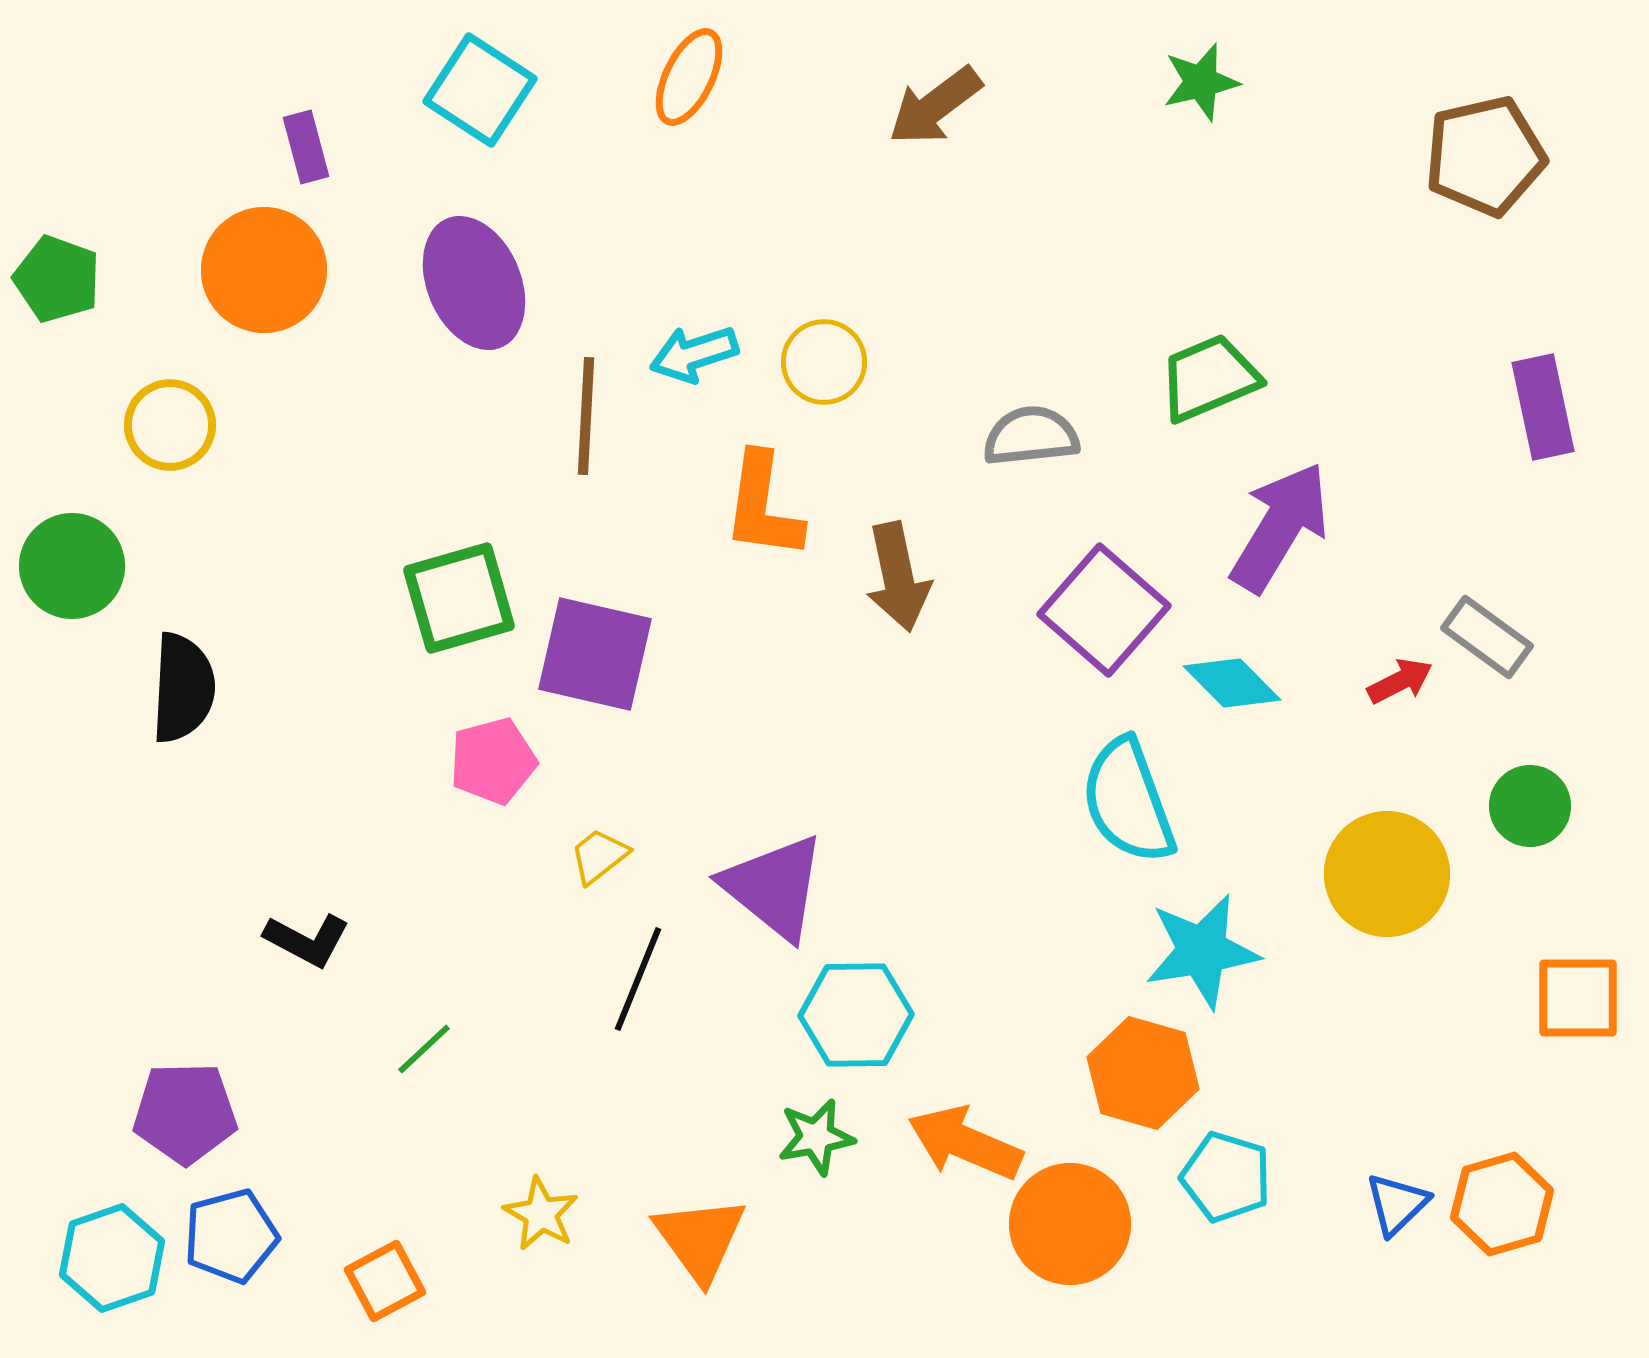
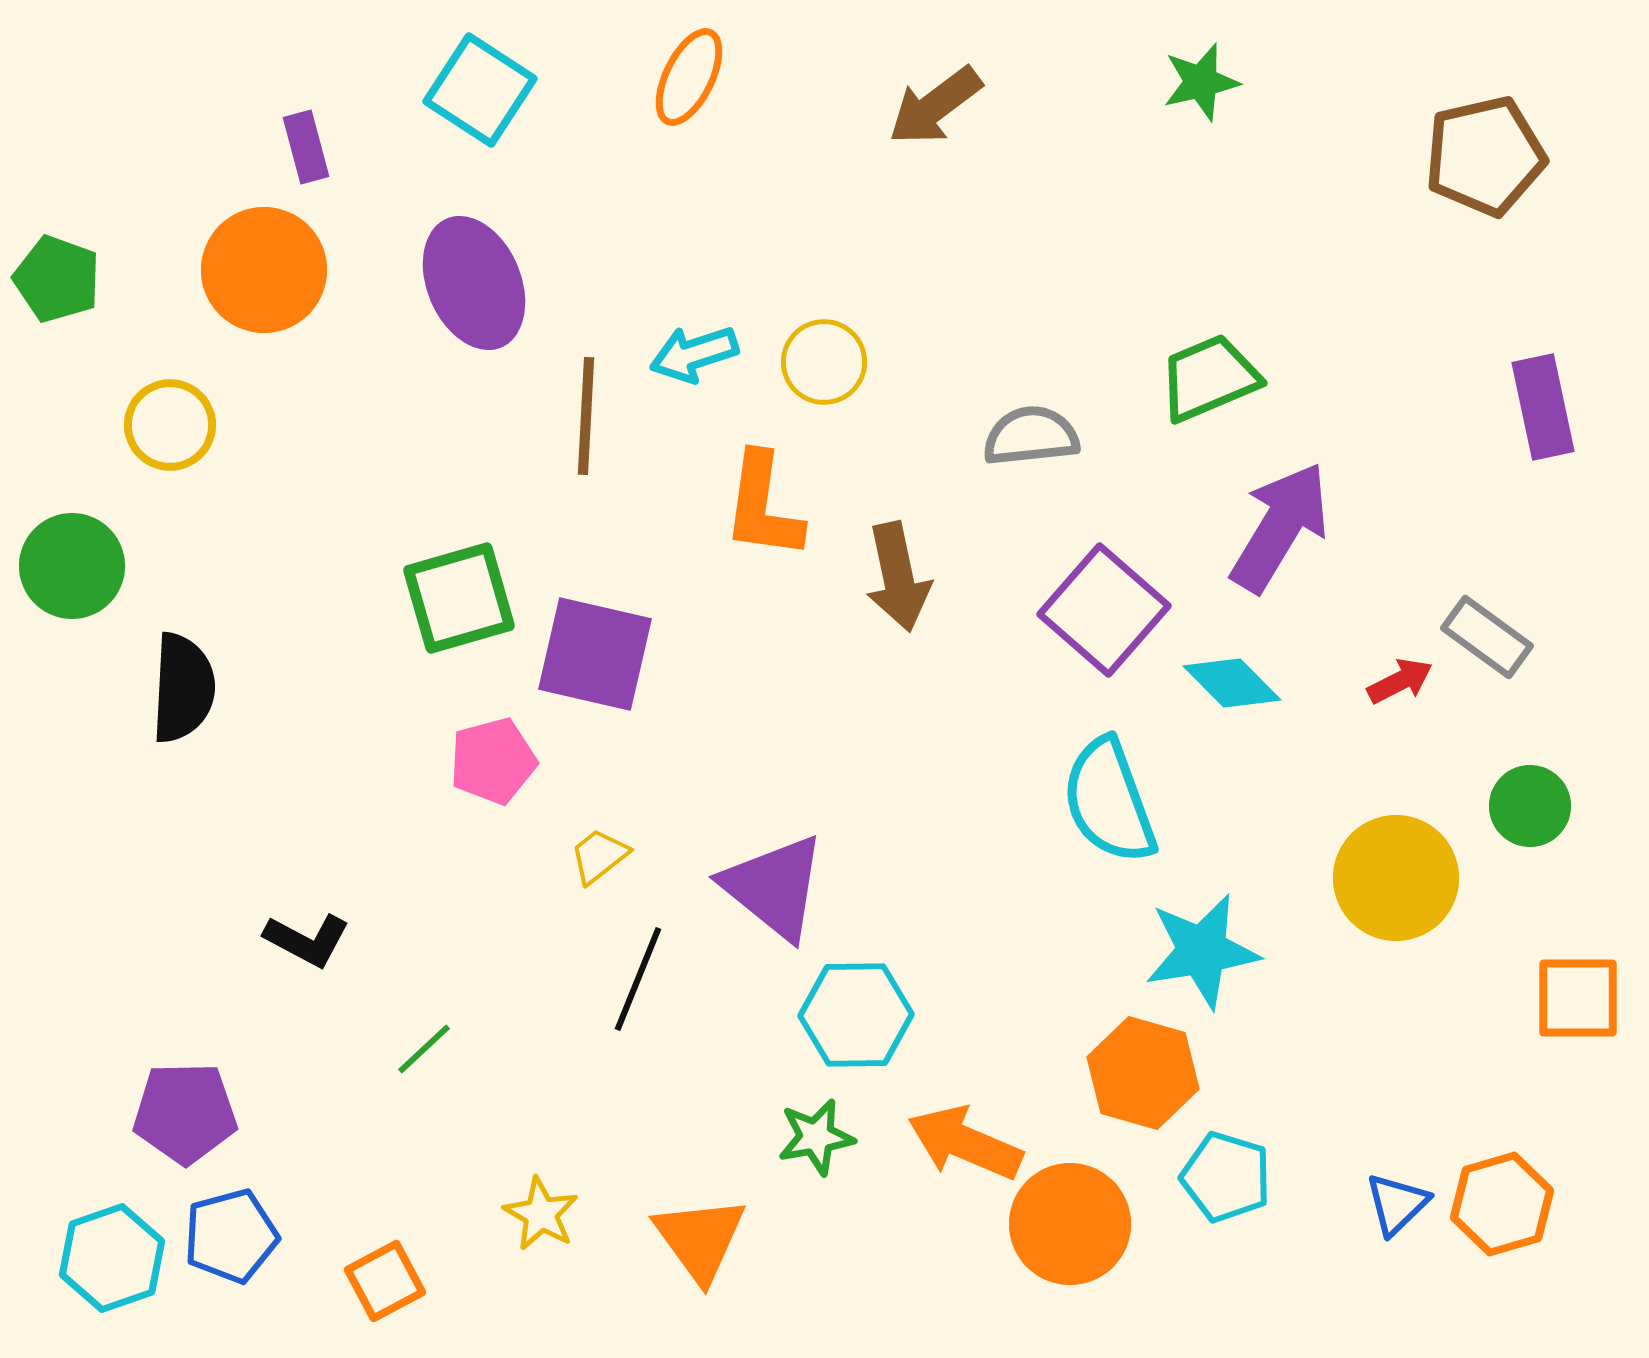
cyan semicircle at (1128, 801): moved 19 px left
yellow circle at (1387, 874): moved 9 px right, 4 px down
